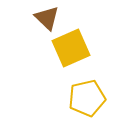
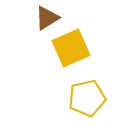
brown triangle: rotated 44 degrees clockwise
